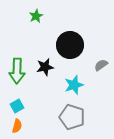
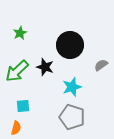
green star: moved 16 px left, 17 px down
black star: rotated 30 degrees clockwise
green arrow: rotated 45 degrees clockwise
cyan star: moved 2 px left, 2 px down
cyan square: moved 6 px right; rotated 24 degrees clockwise
orange semicircle: moved 1 px left, 2 px down
